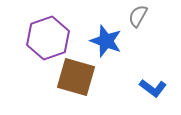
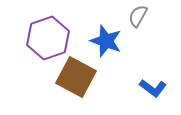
brown square: rotated 12 degrees clockwise
